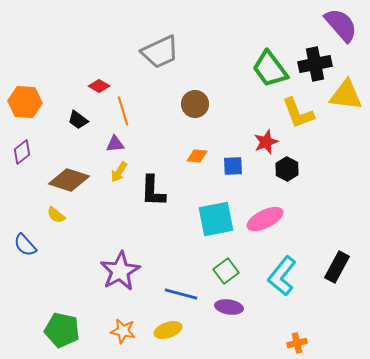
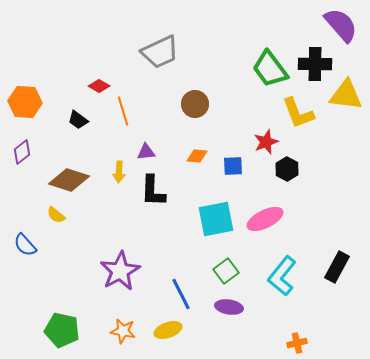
black cross: rotated 12 degrees clockwise
purple triangle: moved 31 px right, 8 px down
yellow arrow: rotated 30 degrees counterclockwise
blue line: rotated 48 degrees clockwise
